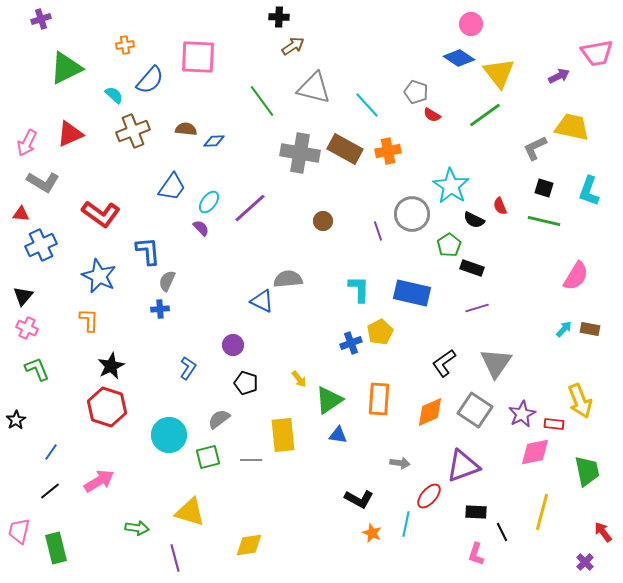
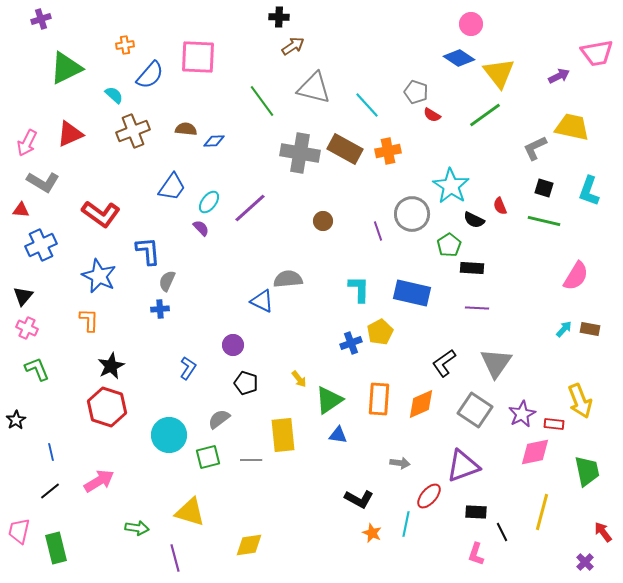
blue semicircle at (150, 80): moved 5 px up
red triangle at (21, 214): moved 4 px up
black rectangle at (472, 268): rotated 15 degrees counterclockwise
purple line at (477, 308): rotated 20 degrees clockwise
orange diamond at (430, 412): moved 9 px left, 8 px up
blue line at (51, 452): rotated 48 degrees counterclockwise
